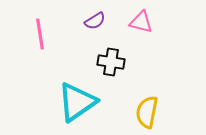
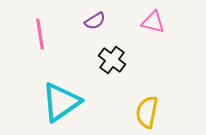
pink triangle: moved 12 px right
black cross: moved 1 px right, 2 px up; rotated 28 degrees clockwise
cyan triangle: moved 16 px left
